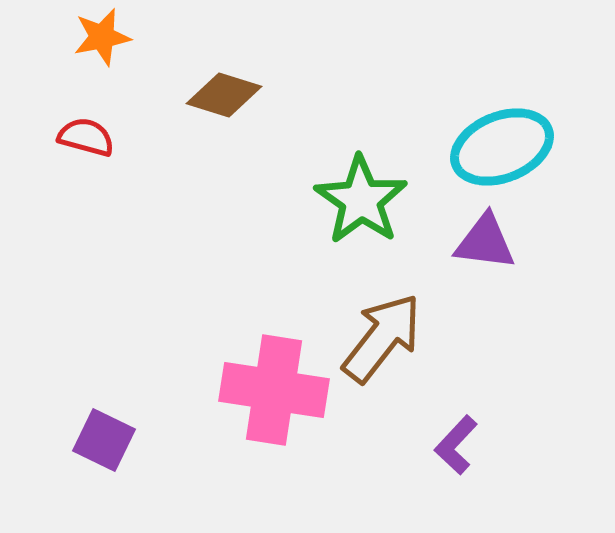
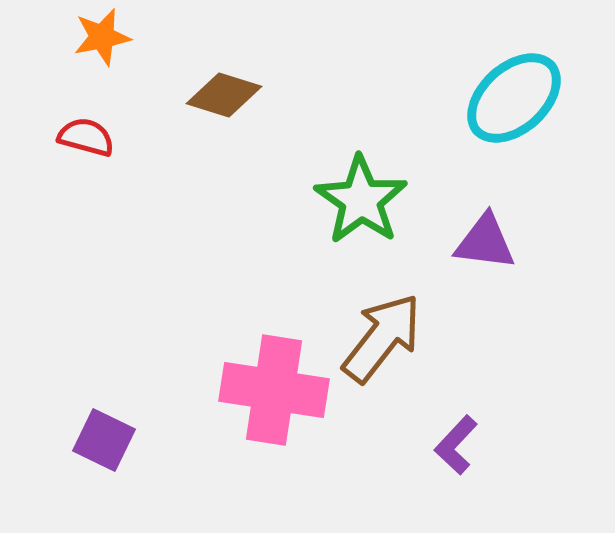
cyan ellipse: moved 12 px right, 49 px up; rotated 20 degrees counterclockwise
